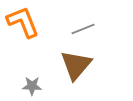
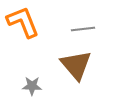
gray line: rotated 15 degrees clockwise
brown triangle: rotated 20 degrees counterclockwise
